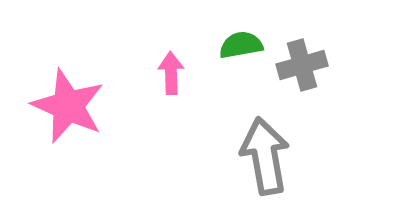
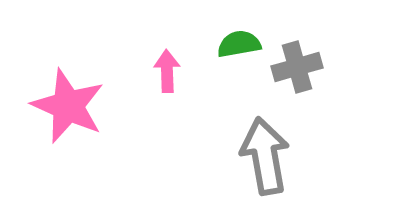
green semicircle: moved 2 px left, 1 px up
gray cross: moved 5 px left, 2 px down
pink arrow: moved 4 px left, 2 px up
